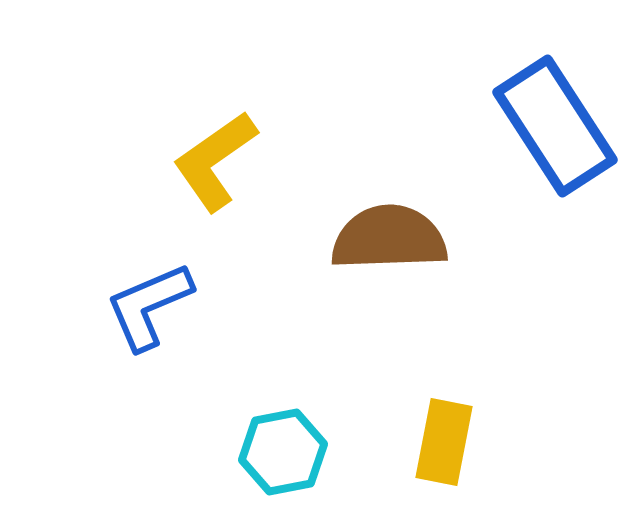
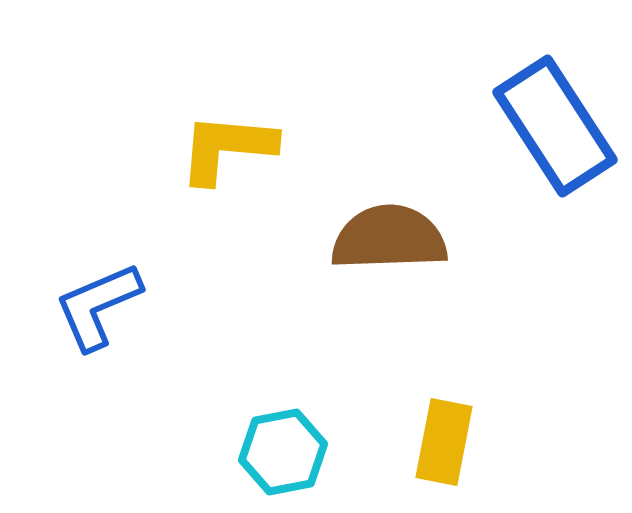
yellow L-shape: moved 12 px right, 13 px up; rotated 40 degrees clockwise
blue L-shape: moved 51 px left
